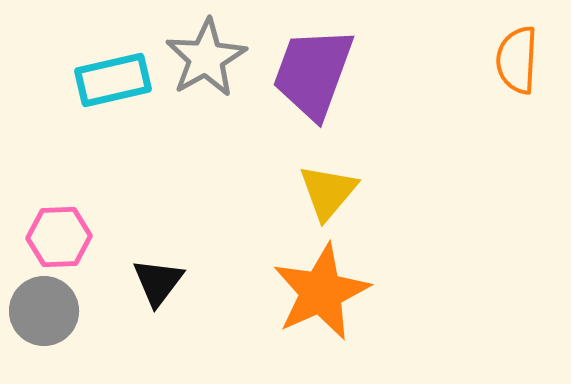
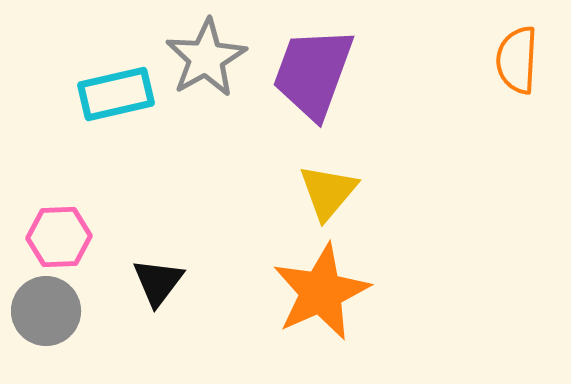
cyan rectangle: moved 3 px right, 14 px down
gray circle: moved 2 px right
